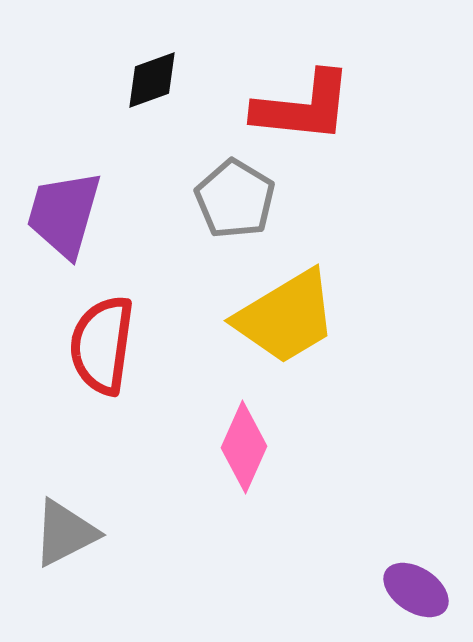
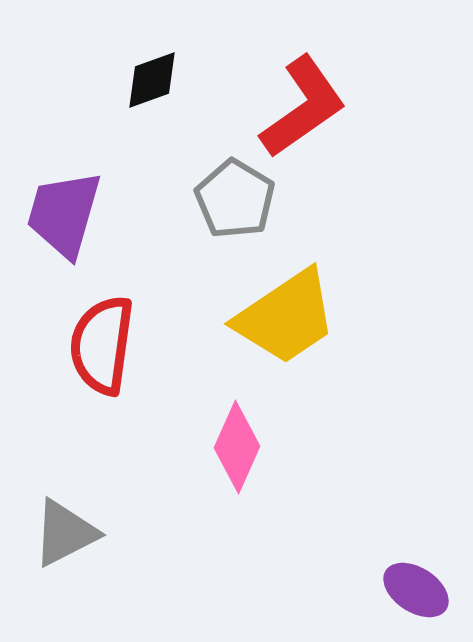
red L-shape: rotated 41 degrees counterclockwise
yellow trapezoid: rotated 3 degrees counterclockwise
pink diamond: moved 7 px left
